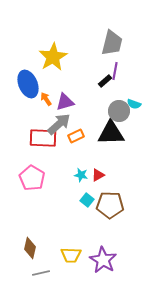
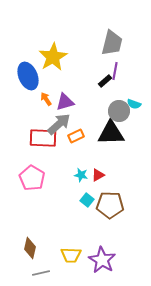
blue ellipse: moved 8 px up
purple star: moved 1 px left
